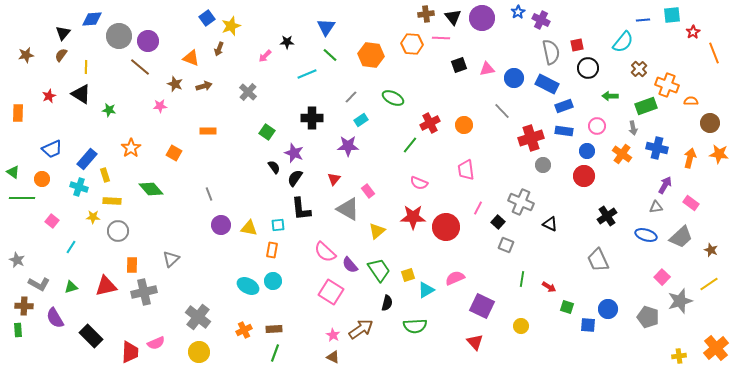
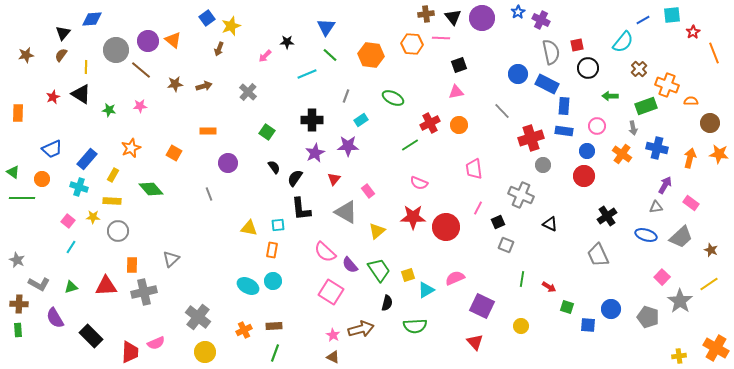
blue line at (643, 20): rotated 24 degrees counterclockwise
gray circle at (119, 36): moved 3 px left, 14 px down
orange triangle at (191, 58): moved 18 px left, 18 px up; rotated 18 degrees clockwise
brown line at (140, 67): moved 1 px right, 3 px down
pink triangle at (487, 69): moved 31 px left, 23 px down
blue circle at (514, 78): moved 4 px right, 4 px up
brown star at (175, 84): rotated 28 degrees counterclockwise
red star at (49, 96): moved 4 px right, 1 px down
gray line at (351, 97): moved 5 px left, 1 px up; rotated 24 degrees counterclockwise
pink star at (160, 106): moved 20 px left
blue rectangle at (564, 106): rotated 66 degrees counterclockwise
black cross at (312, 118): moved 2 px down
orange circle at (464, 125): moved 5 px left
green line at (410, 145): rotated 18 degrees clockwise
orange star at (131, 148): rotated 12 degrees clockwise
purple star at (294, 153): moved 21 px right; rotated 24 degrees clockwise
pink trapezoid at (466, 170): moved 8 px right, 1 px up
yellow rectangle at (105, 175): moved 8 px right; rotated 48 degrees clockwise
gray cross at (521, 202): moved 7 px up
gray triangle at (348, 209): moved 2 px left, 3 px down
pink square at (52, 221): moved 16 px right
black square at (498, 222): rotated 24 degrees clockwise
purple circle at (221, 225): moved 7 px right, 62 px up
gray trapezoid at (598, 260): moved 5 px up
red triangle at (106, 286): rotated 10 degrees clockwise
gray star at (680, 301): rotated 20 degrees counterclockwise
brown cross at (24, 306): moved 5 px left, 2 px up
blue circle at (608, 309): moved 3 px right
brown rectangle at (274, 329): moved 3 px up
brown arrow at (361, 329): rotated 20 degrees clockwise
orange cross at (716, 348): rotated 20 degrees counterclockwise
yellow circle at (199, 352): moved 6 px right
